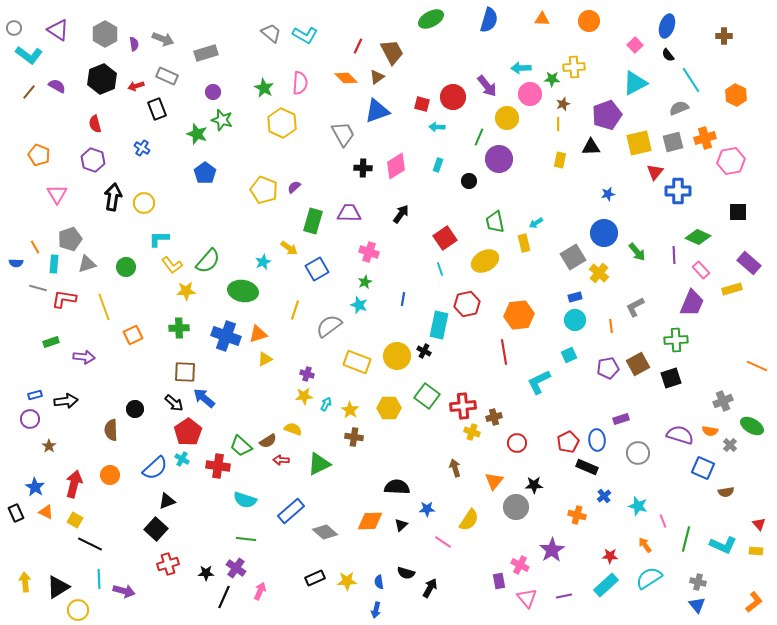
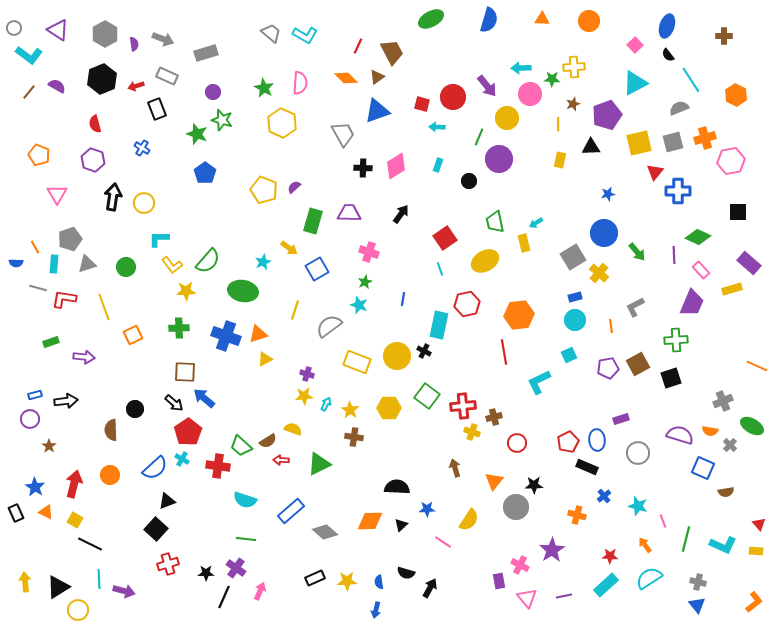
brown star at (563, 104): moved 10 px right
